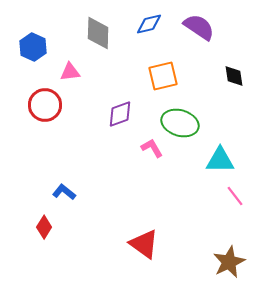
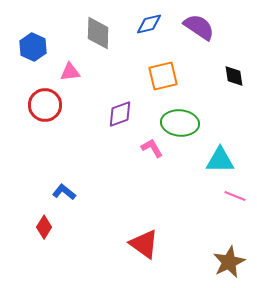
green ellipse: rotated 12 degrees counterclockwise
pink line: rotated 30 degrees counterclockwise
